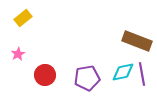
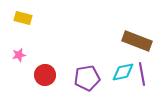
yellow rectangle: rotated 54 degrees clockwise
pink star: moved 1 px right, 1 px down; rotated 16 degrees clockwise
